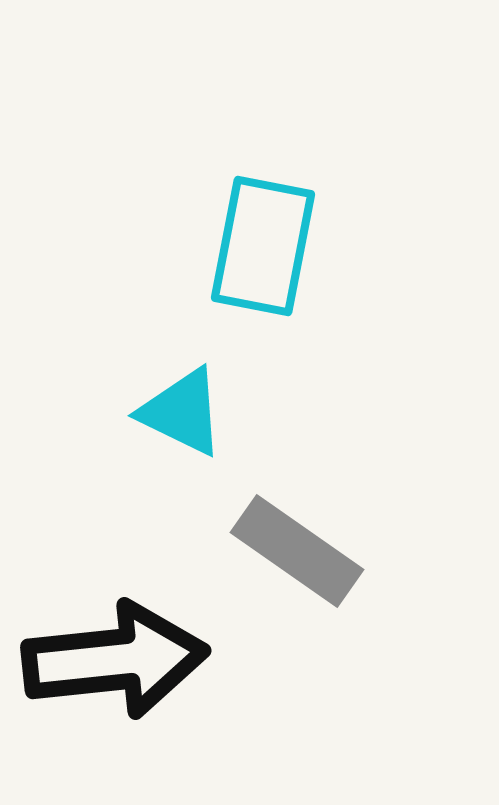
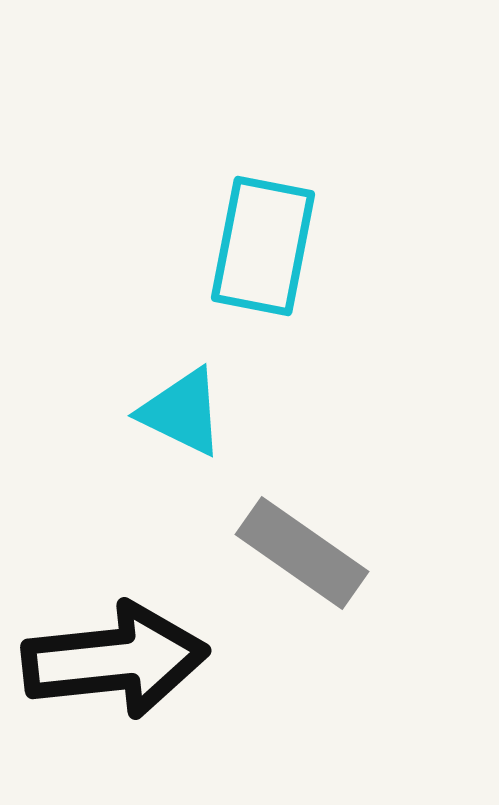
gray rectangle: moved 5 px right, 2 px down
